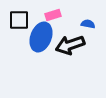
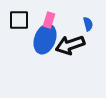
pink rectangle: moved 4 px left, 5 px down; rotated 56 degrees counterclockwise
blue semicircle: rotated 64 degrees clockwise
blue ellipse: moved 4 px right, 2 px down
